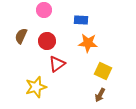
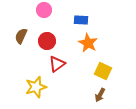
orange star: rotated 24 degrees clockwise
